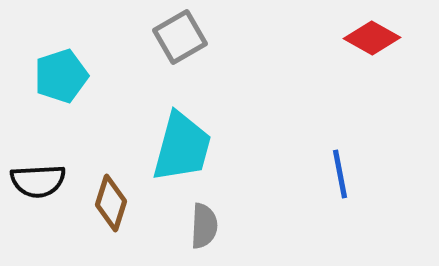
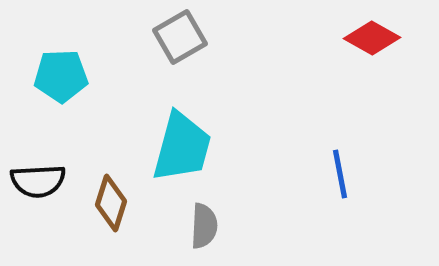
cyan pentagon: rotated 16 degrees clockwise
